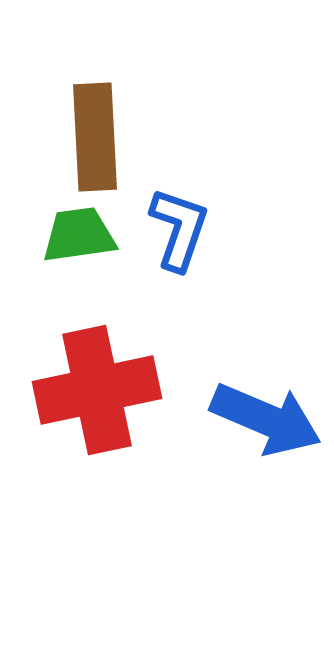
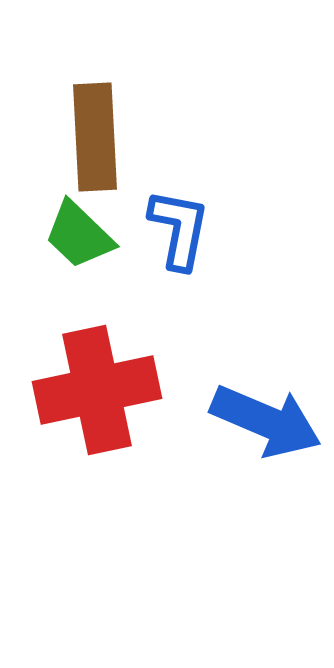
blue L-shape: rotated 8 degrees counterclockwise
green trapezoid: rotated 128 degrees counterclockwise
blue arrow: moved 2 px down
